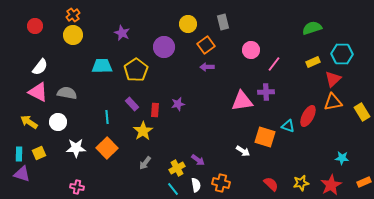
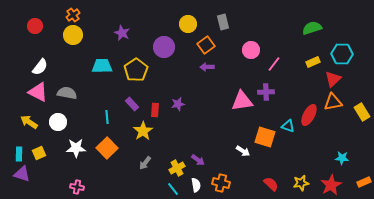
red ellipse at (308, 116): moved 1 px right, 1 px up
